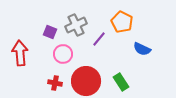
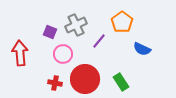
orange pentagon: rotated 10 degrees clockwise
purple line: moved 2 px down
red circle: moved 1 px left, 2 px up
